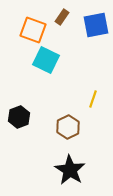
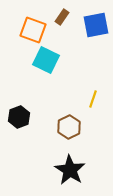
brown hexagon: moved 1 px right
